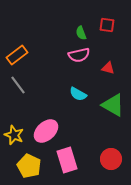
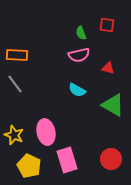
orange rectangle: rotated 40 degrees clockwise
gray line: moved 3 px left, 1 px up
cyan semicircle: moved 1 px left, 4 px up
pink ellipse: moved 1 px down; rotated 60 degrees counterclockwise
